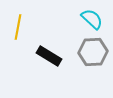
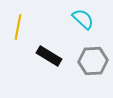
cyan semicircle: moved 9 px left
gray hexagon: moved 9 px down
